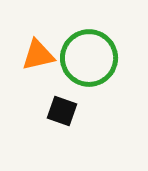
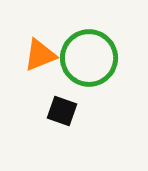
orange triangle: moved 2 px right; rotated 9 degrees counterclockwise
